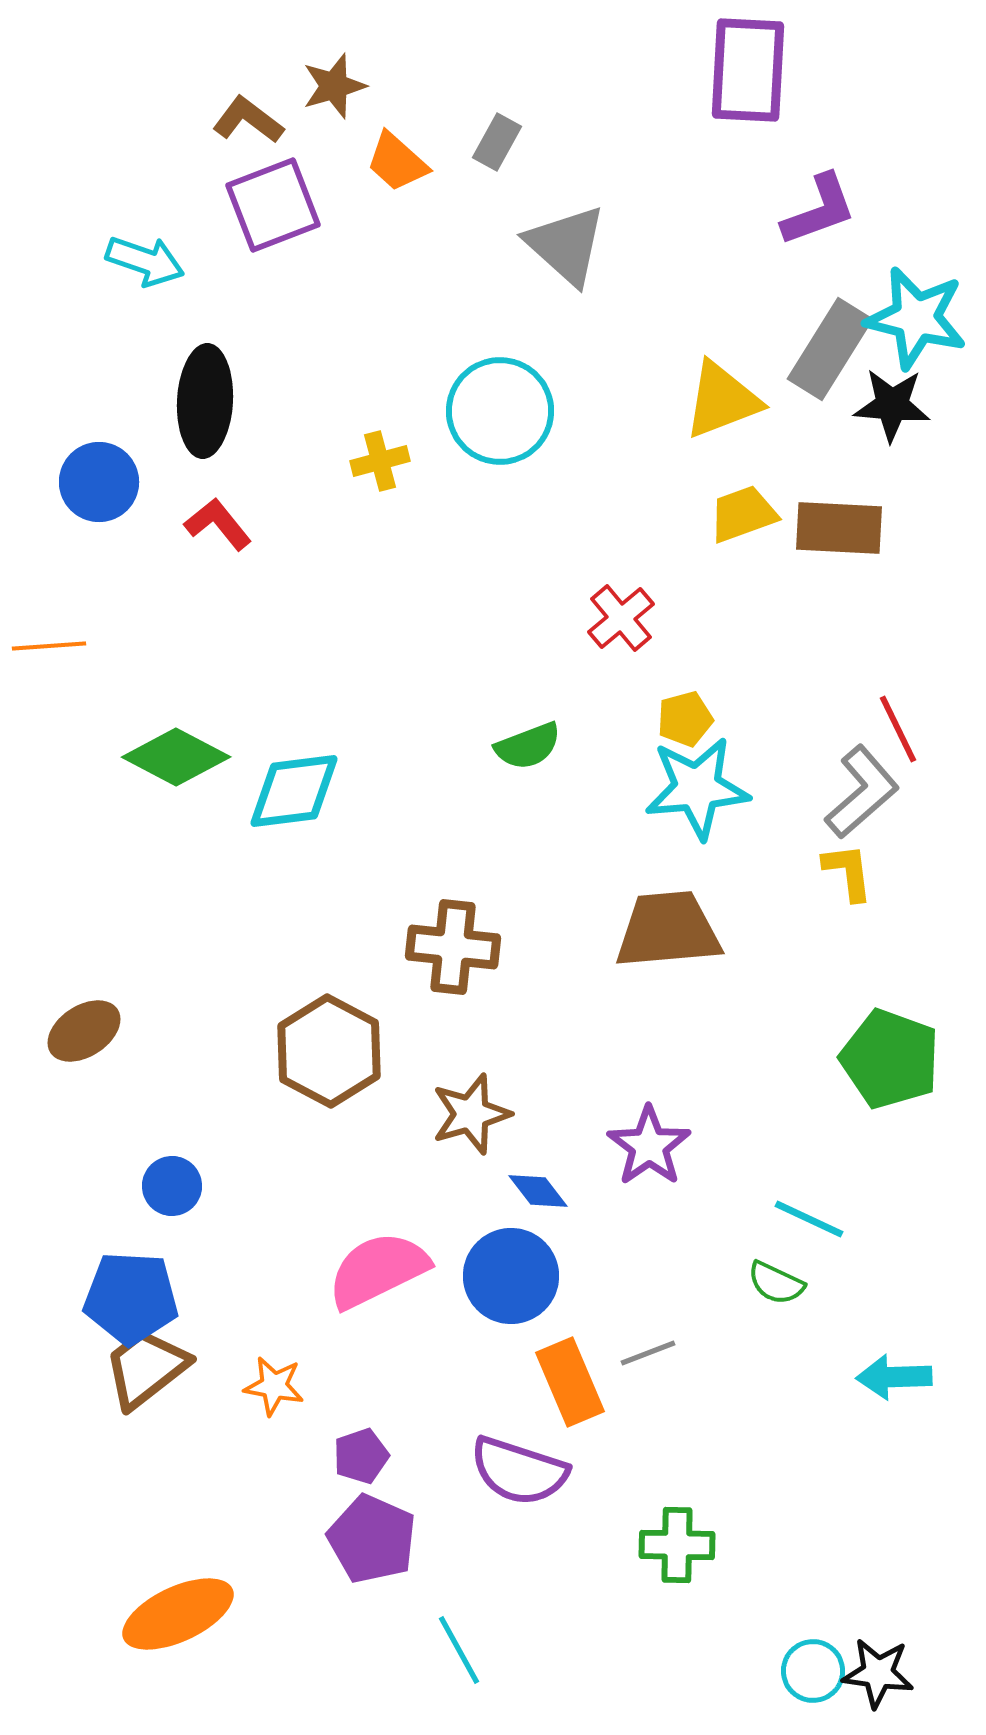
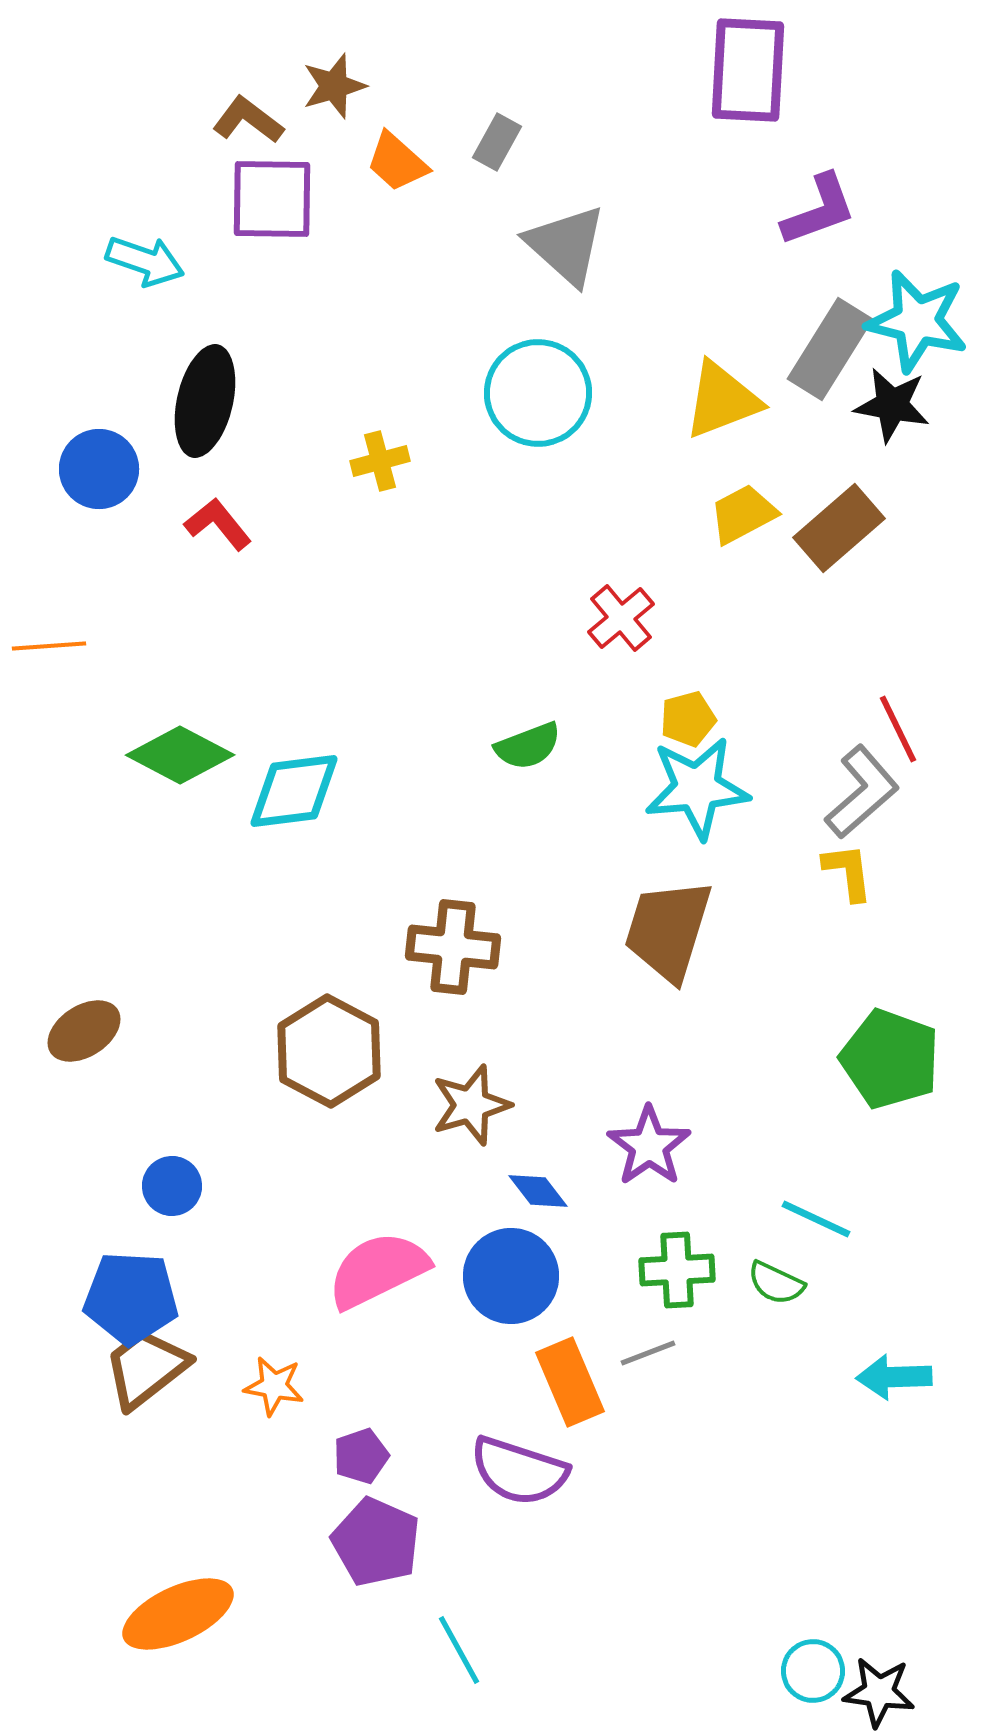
purple square at (273, 205): moved 1 px left, 6 px up; rotated 22 degrees clockwise
cyan star at (916, 318): moved 1 px right, 3 px down
black ellipse at (205, 401): rotated 10 degrees clockwise
black star at (892, 405): rotated 6 degrees clockwise
cyan circle at (500, 411): moved 38 px right, 18 px up
blue circle at (99, 482): moved 13 px up
yellow trapezoid at (743, 514): rotated 8 degrees counterclockwise
brown rectangle at (839, 528): rotated 44 degrees counterclockwise
yellow pentagon at (685, 719): moved 3 px right
green diamond at (176, 757): moved 4 px right, 2 px up
brown trapezoid at (668, 930): rotated 68 degrees counterclockwise
brown star at (471, 1114): moved 9 px up
cyan line at (809, 1219): moved 7 px right
purple pentagon at (372, 1539): moved 4 px right, 3 px down
green cross at (677, 1545): moved 275 px up; rotated 4 degrees counterclockwise
black star at (878, 1673): moved 1 px right, 19 px down
